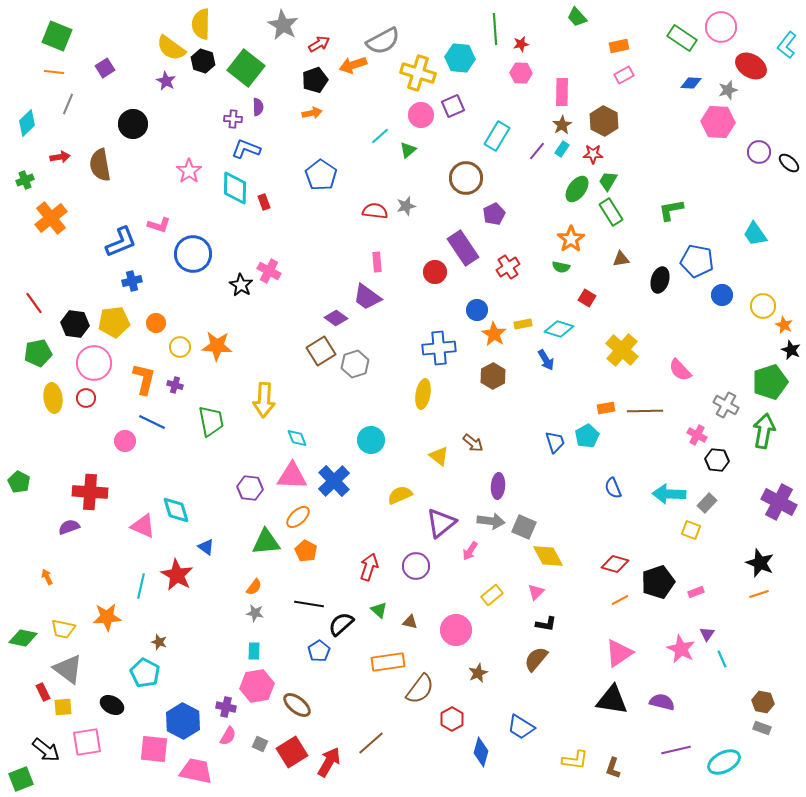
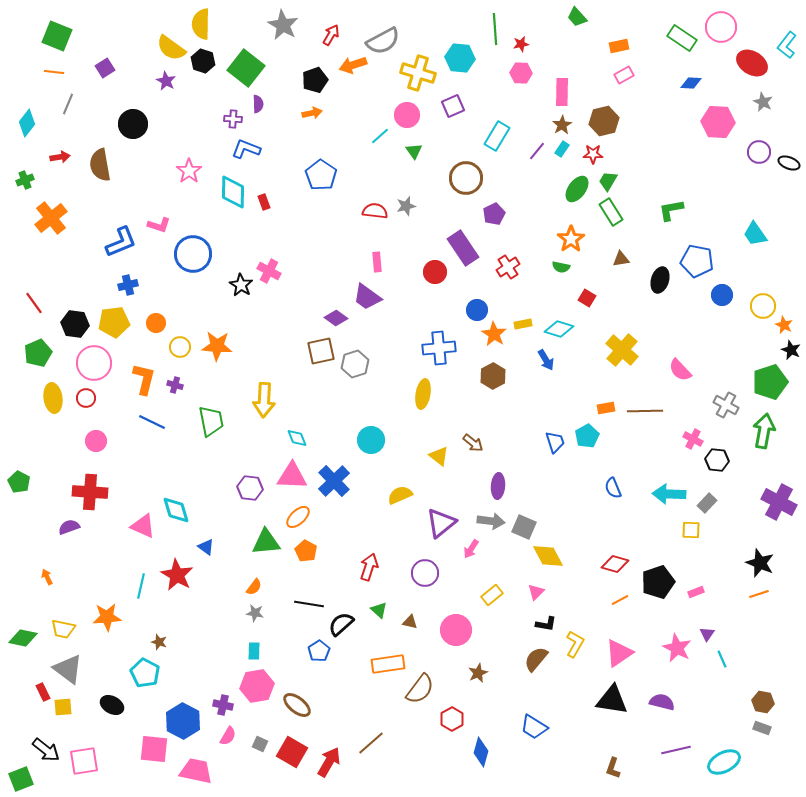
red arrow at (319, 44): moved 12 px right, 9 px up; rotated 30 degrees counterclockwise
red ellipse at (751, 66): moved 1 px right, 3 px up
gray star at (728, 90): moved 35 px right, 12 px down; rotated 30 degrees counterclockwise
purple semicircle at (258, 107): moved 3 px up
pink circle at (421, 115): moved 14 px left
brown hexagon at (604, 121): rotated 20 degrees clockwise
cyan diamond at (27, 123): rotated 8 degrees counterclockwise
green triangle at (408, 150): moved 6 px right, 1 px down; rotated 24 degrees counterclockwise
black ellipse at (789, 163): rotated 20 degrees counterclockwise
cyan diamond at (235, 188): moved 2 px left, 4 px down
blue cross at (132, 281): moved 4 px left, 4 px down
brown square at (321, 351): rotated 20 degrees clockwise
green pentagon at (38, 353): rotated 12 degrees counterclockwise
pink cross at (697, 435): moved 4 px left, 4 px down
pink circle at (125, 441): moved 29 px left
yellow square at (691, 530): rotated 18 degrees counterclockwise
pink arrow at (470, 551): moved 1 px right, 2 px up
purple circle at (416, 566): moved 9 px right, 7 px down
pink star at (681, 649): moved 4 px left, 1 px up
orange rectangle at (388, 662): moved 2 px down
purple cross at (226, 707): moved 3 px left, 2 px up
blue trapezoid at (521, 727): moved 13 px right
pink square at (87, 742): moved 3 px left, 19 px down
red square at (292, 752): rotated 28 degrees counterclockwise
yellow L-shape at (575, 760): moved 116 px up; rotated 68 degrees counterclockwise
